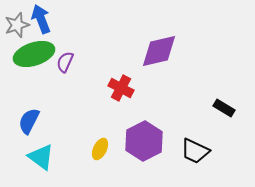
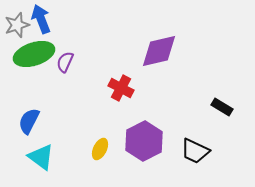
black rectangle: moved 2 px left, 1 px up
